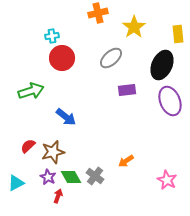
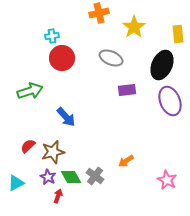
orange cross: moved 1 px right
gray ellipse: rotated 65 degrees clockwise
green arrow: moved 1 px left
blue arrow: rotated 10 degrees clockwise
